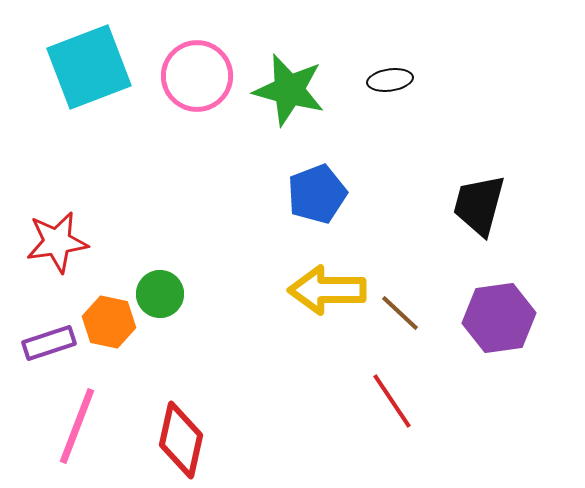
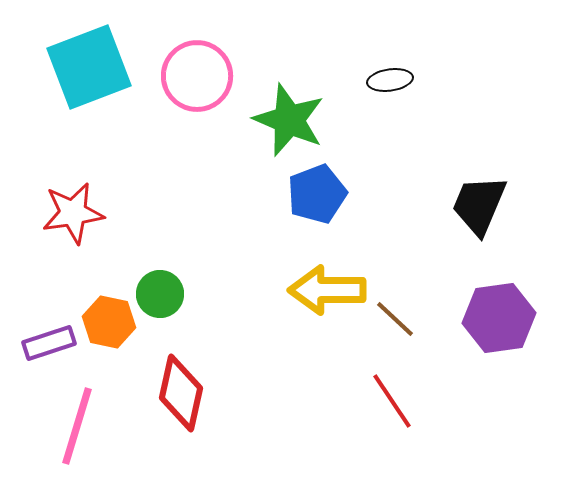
green star: moved 30 px down; rotated 8 degrees clockwise
black trapezoid: rotated 8 degrees clockwise
red star: moved 16 px right, 29 px up
brown line: moved 5 px left, 6 px down
pink line: rotated 4 degrees counterclockwise
red diamond: moved 47 px up
